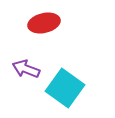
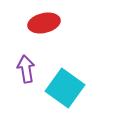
purple arrow: rotated 60 degrees clockwise
